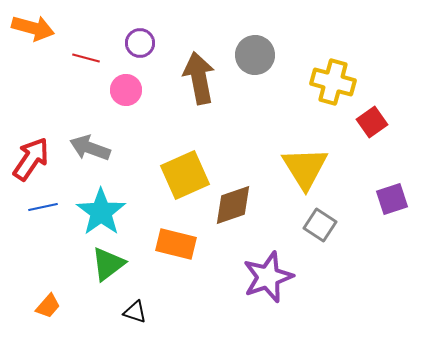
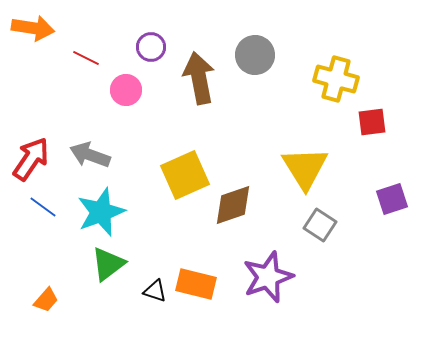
orange arrow: rotated 6 degrees counterclockwise
purple circle: moved 11 px right, 4 px down
red line: rotated 12 degrees clockwise
yellow cross: moved 3 px right, 3 px up
red square: rotated 28 degrees clockwise
gray arrow: moved 7 px down
blue line: rotated 48 degrees clockwise
cyan star: rotated 15 degrees clockwise
orange rectangle: moved 20 px right, 40 px down
orange trapezoid: moved 2 px left, 6 px up
black triangle: moved 20 px right, 21 px up
